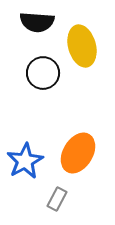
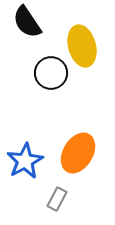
black semicircle: moved 10 px left; rotated 52 degrees clockwise
black circle: moved 8 px right
